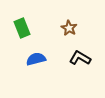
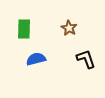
green rectangle: moved 2 px right, 1 px down; rotated 24 degrees clockwise
black L-shape: moved 6 px right, 1 px down; rotated 40 degrees clockwise
